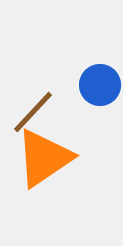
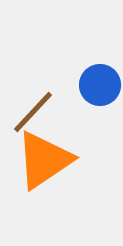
orange triangle: moved 2 px down
